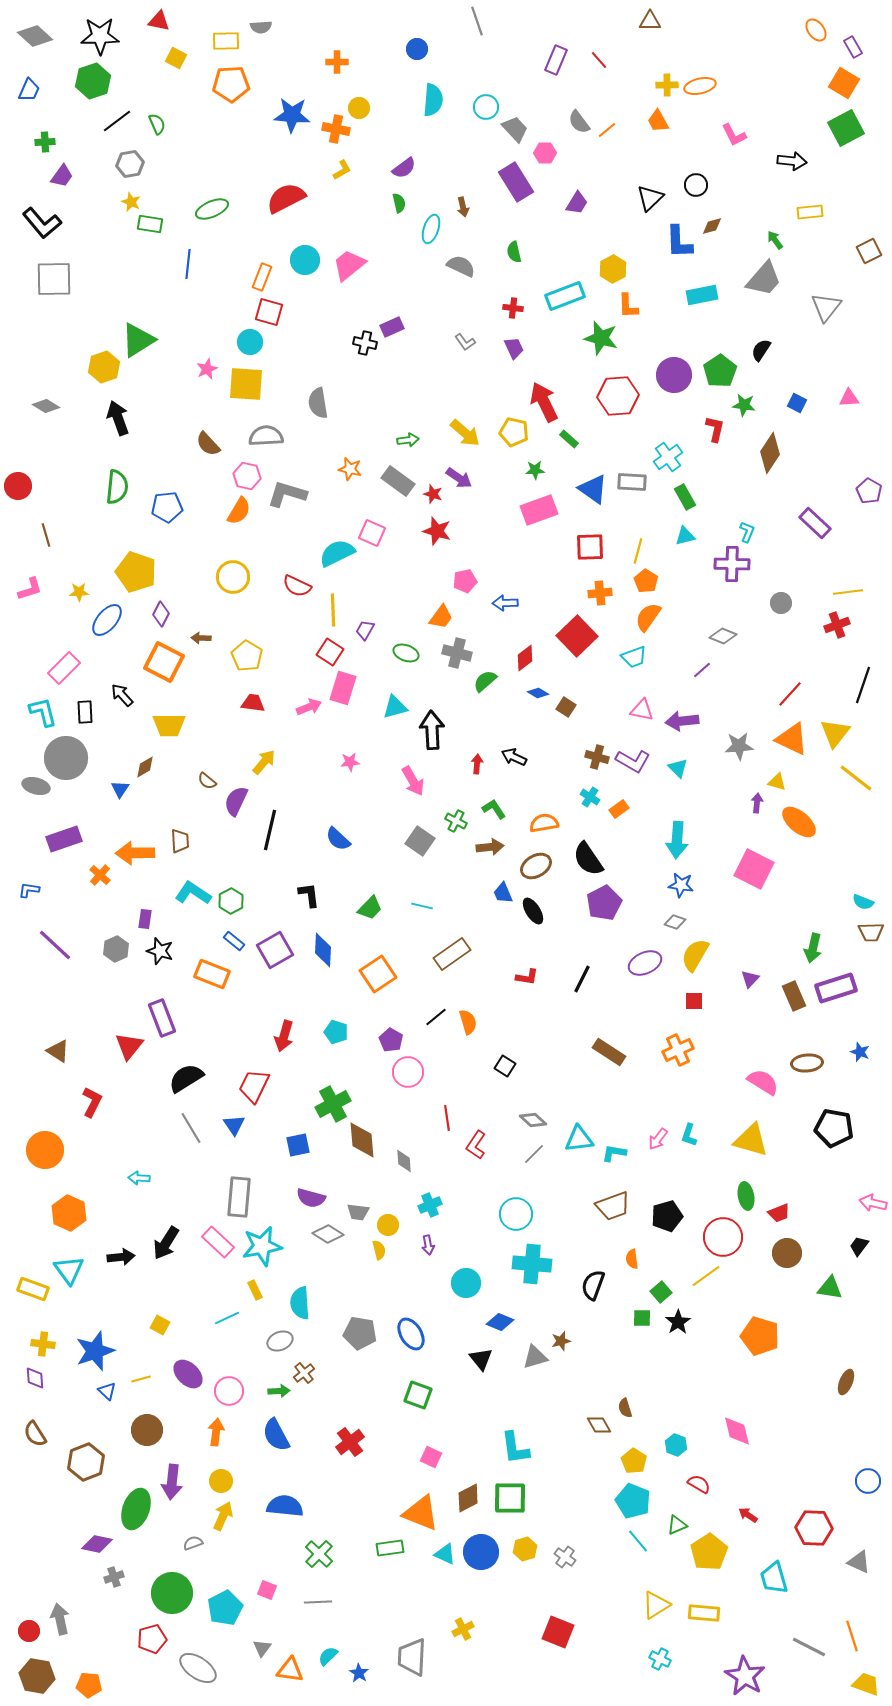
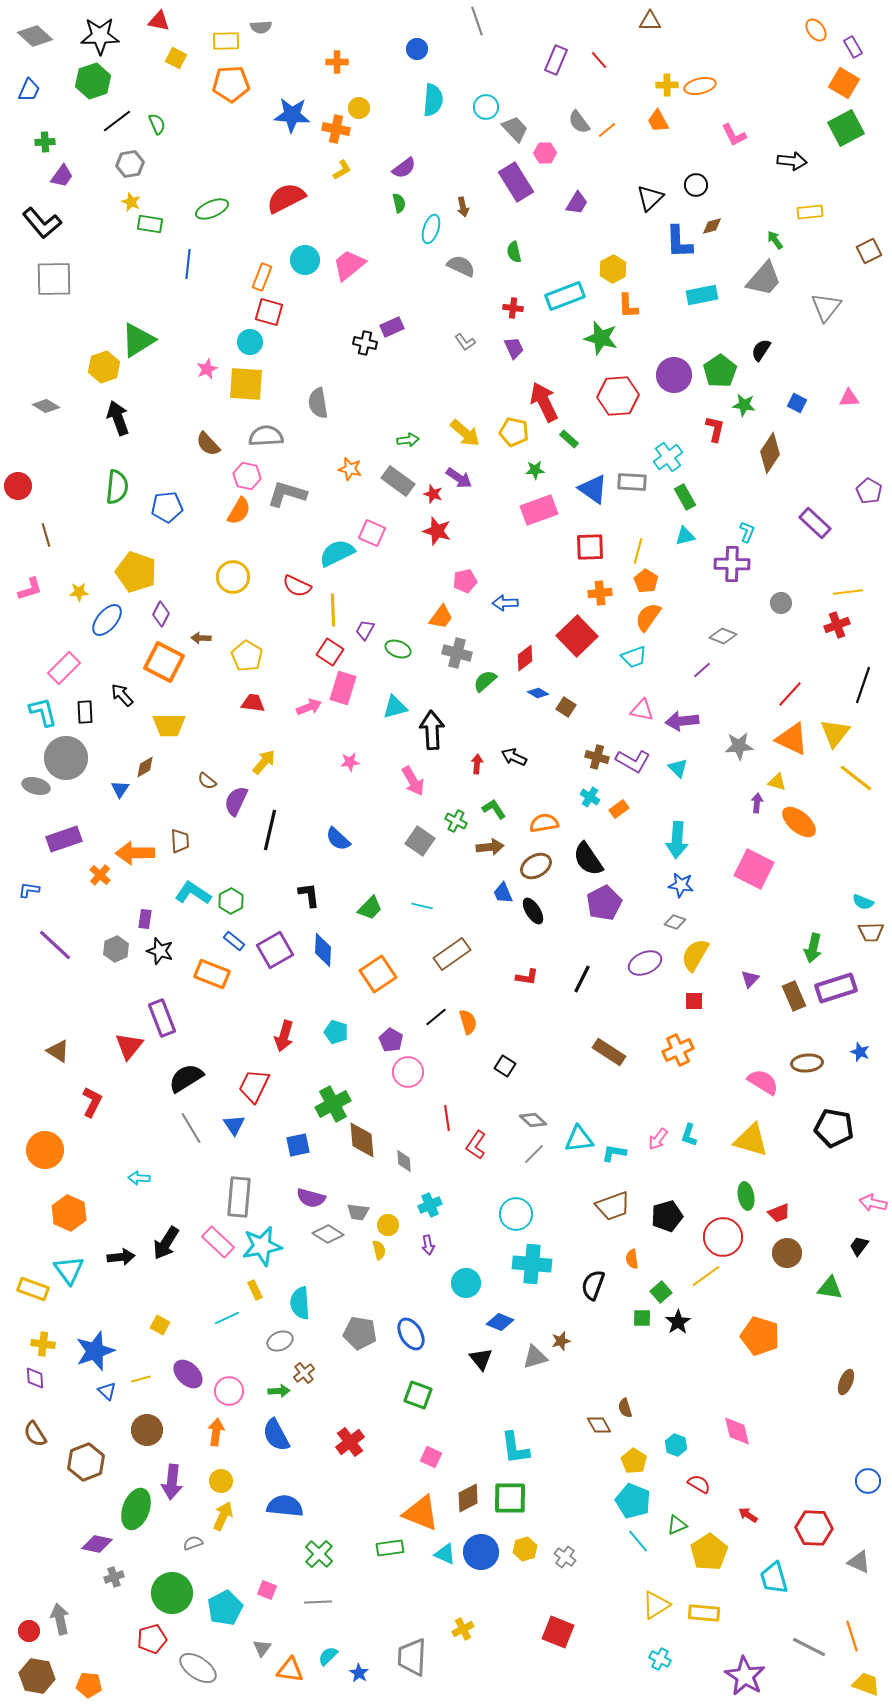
green ellipse at (406, 653): moved 8 px left, 4 px up
